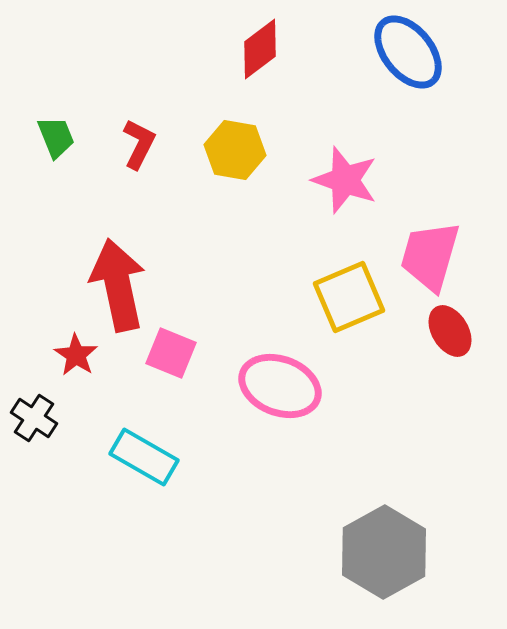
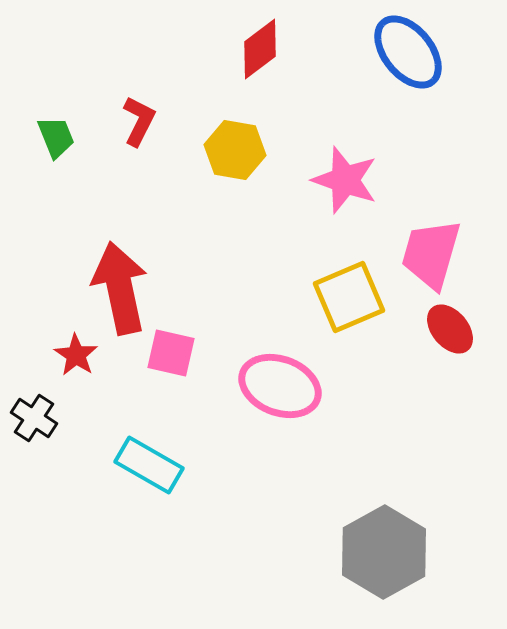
red L-shape: moved 23 px up
pink trapezoid: moved 1 px right, 2 px up
red arrow: moved 2 px right, 3 px down
red ellipse: moved 2 px up; rotated 9 degrees counterclockwise
pink square: rotated 9 degrees counterclockwise
cyan rectangle: moved 5 px right, 8 px down
